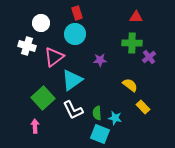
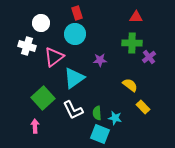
cyan triangle: moved 2 px right, 2 px up
